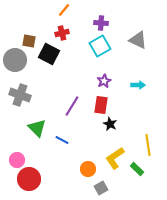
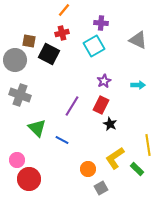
cyan square: moved 6 px left
red rectangle: rotated 18 degrees clockwise
